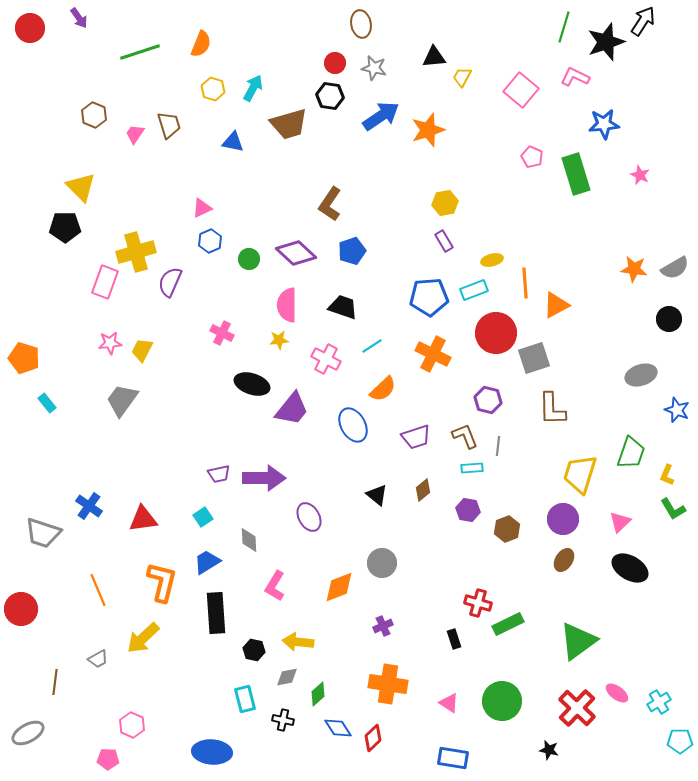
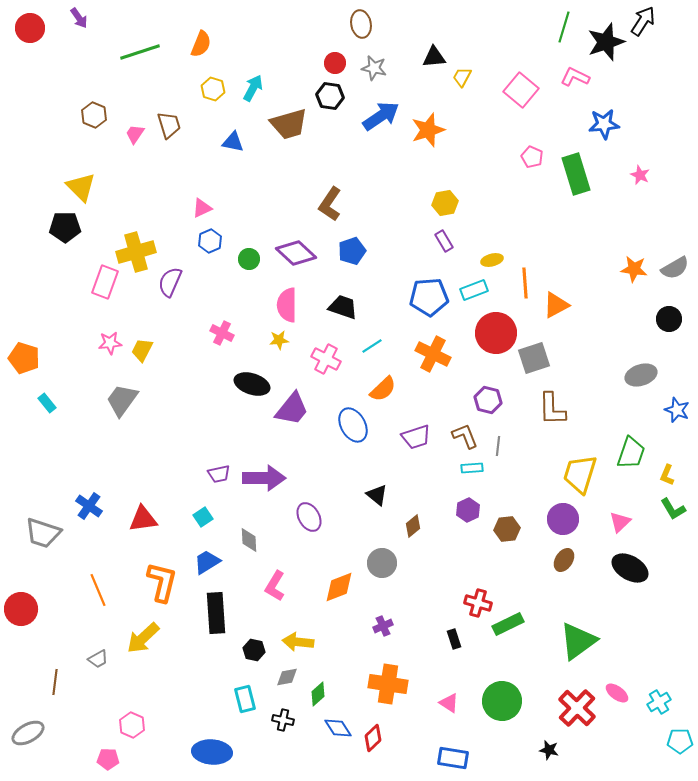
brown diamond at (423, 490): moved 10 px left, 36 px down
purple hexagon at (468, 510): rotated 25 degrees clockwise
brown hexagon at (507, 529): rotated 15 degrees clockwise
